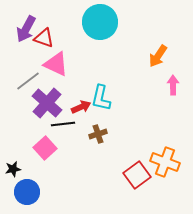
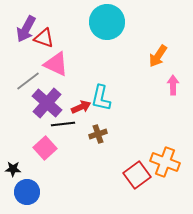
cyan circle: moved 7 px right
black star: rotated 14 degrees clockwise
